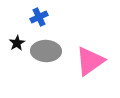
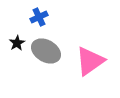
gray ellipse: rotated 28 degrees clockwise
